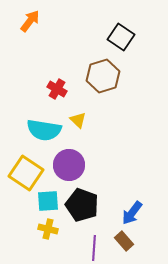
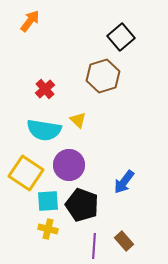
black square: rotated 16 degrees clockwise
red cross: moved 12 px left; rotated 18 degrees clockwise
blue arrow: moved 8 px left, 31 px up
purple line: moved 2 px up
